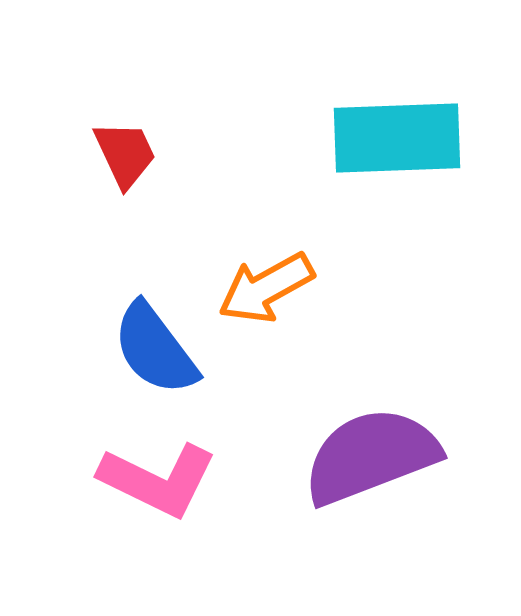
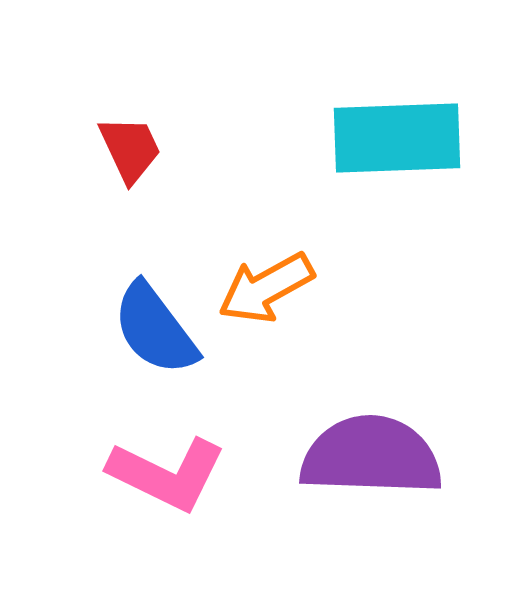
red trapezoid: moved 5 px right, 5 px up
blue semicircle: moved 20 px up
purple semicircle: rotated 23 degrees clockwise
pink L-shape: moved 9 px right, 6 px up
